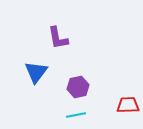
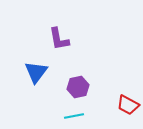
purple L-shape: moved 1 px right, 1 px down
red trapezoid: rotated 150 degrees counterclockwise
cyan line: moved 2 px left, 1 px down
